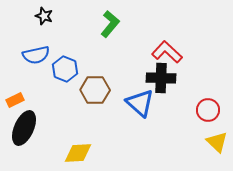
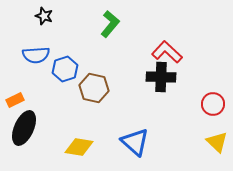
blue semicircle: rotated 8 degrees clockwise
blue hexagon: rotated 20 degrees clockwise
black cross: moved 1 px up
brown hexagon: moved 1 px left, 2 px up; rotated 12 degrees clockwise
blue triangle: moved 5 px left, 39 px down
red circle: moved 5 px right, 6 px up
yellow diamond: moved 1 px right, 6 px up; rotated 12 degrees clockwise
